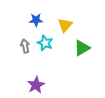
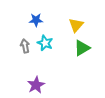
yellow triangle: moved 11 px right
